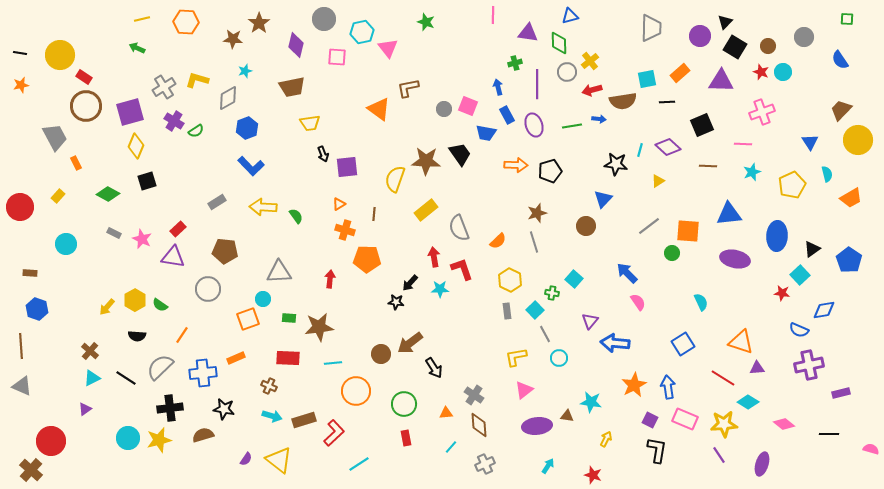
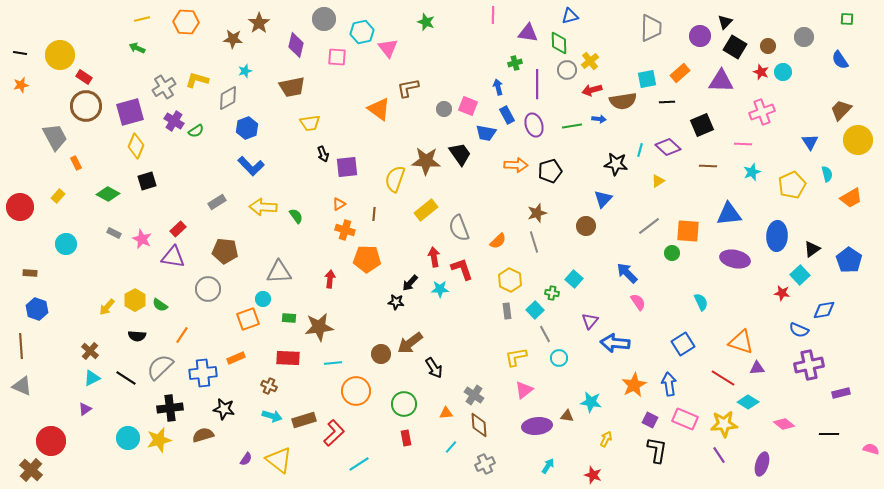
gray circle at (567, 72): moved 2 px up
blue arrow at (668, 387): moved 1 px right, 3 px up
